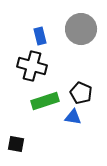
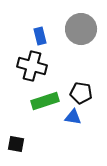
black pentagon: rotated 15 degrees counterclockwise
